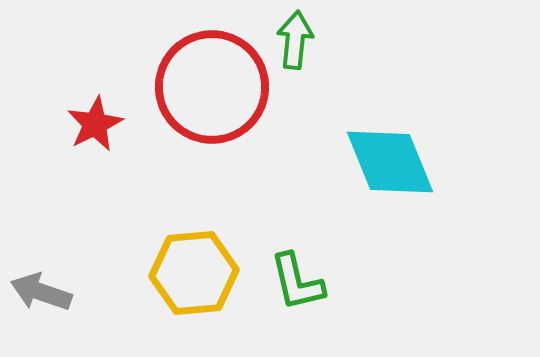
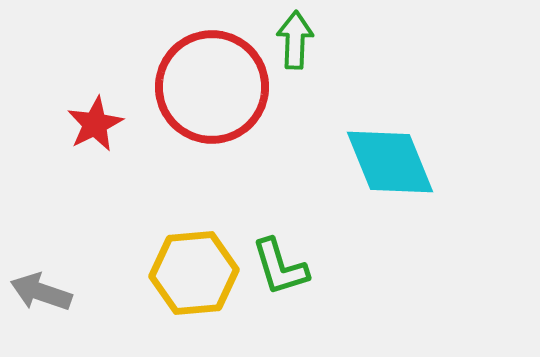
green arrow: rotated 4 degrees counterclockwise
green L-shape: moved 17 px left, 15 px up; rotated 4 degrees counterclockwise
